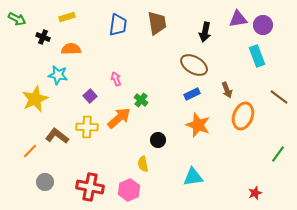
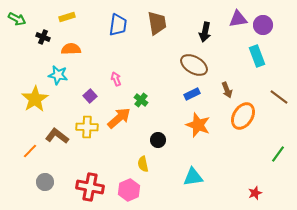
yellow star: rotated 8 degrees counterclockwise
orange ellipse: rotated 12 degrees clockwise
